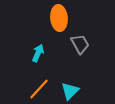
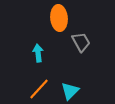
gray trapezoid: moved 1 px right, 2 px up
cyan arrow: rotated 30 degrees counterclockwise
